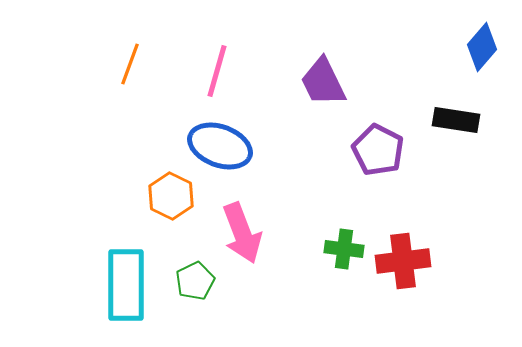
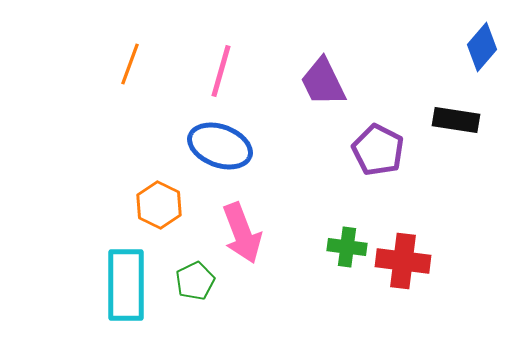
pink line: moved 4 px right
orange hexagon: moved 12 px left, 9 px down
green cross: moved 3 px right, 2 px up
red cross: rotated 14 degrees clockwise
